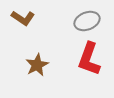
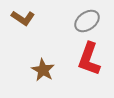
gray ellipse: rotated 15 degrees counterclockwise
brown star: moved 6 px right, 5 px down; rotated 15 degrees counterclockwise
